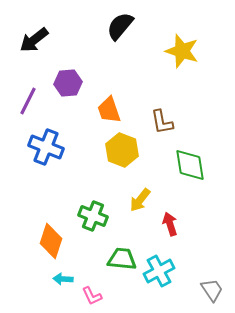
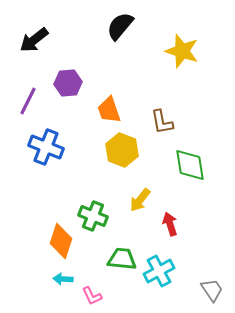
orange diamond: moved 10 px right
